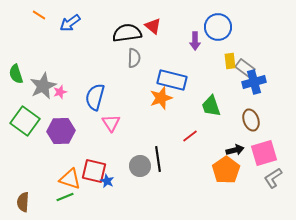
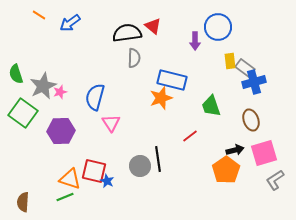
green square: moved 2 px left, 8 px up
gray L-shape: moved 2 px right, 2 px down
